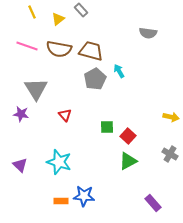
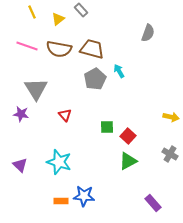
gray semicircle: rotated 78 degrees counterclockwise
brown trapezoid: moved 1 px right, 2 px up
